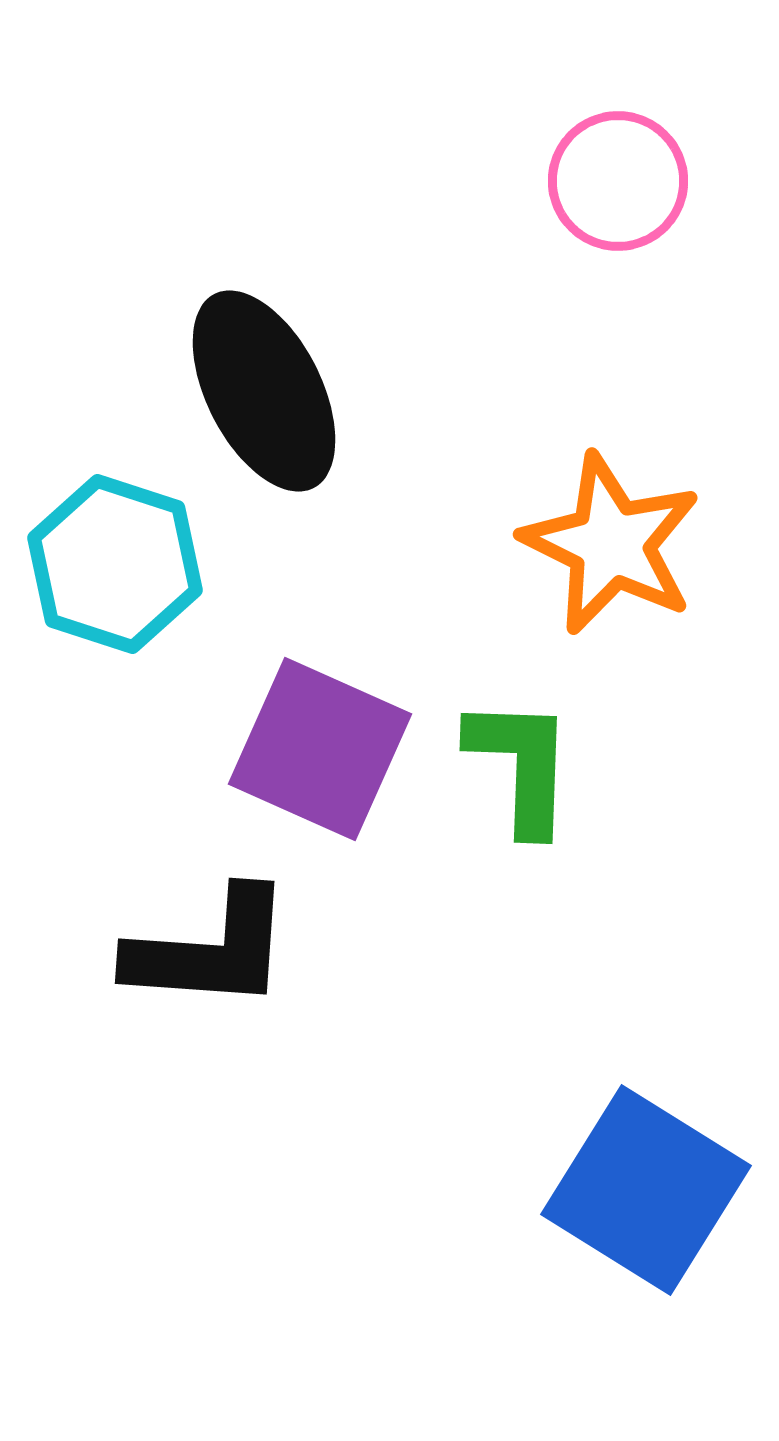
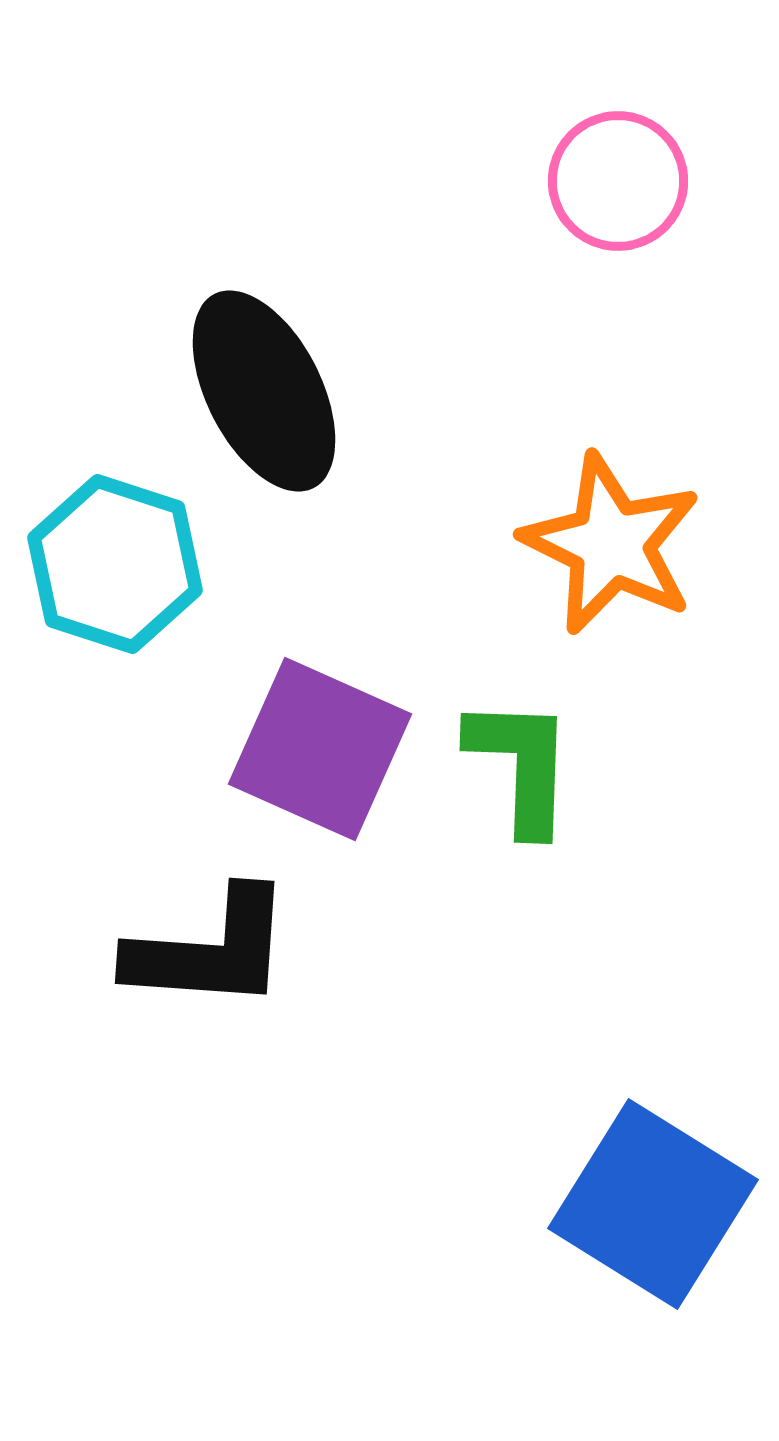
blue square: moved 7 px right, 14 px down
